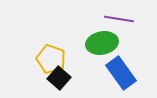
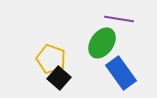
green ellipse: rotated 44 degrees counterclockwise
